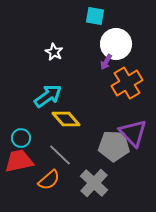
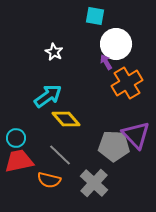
purple arrow: rotated 119 degrees clockwise
purple triangle: moved 3 px right, 2 px down
cyan circle: moved 5 px left
orange semicircle: rotated 55 degrees clockwise
